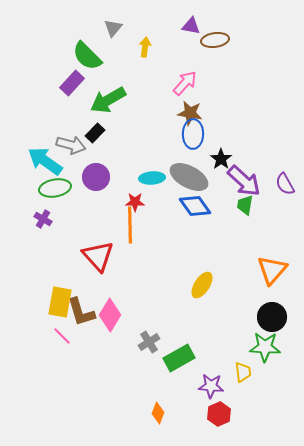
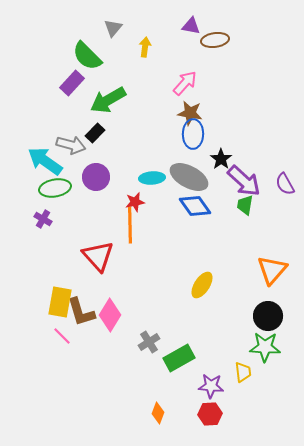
red star: rotated 12 degrees counterclockwise
black circle: moved 4 px left, 1 px up
red hexagon: moved 9 px left; rotated 20 degrees clockwise
